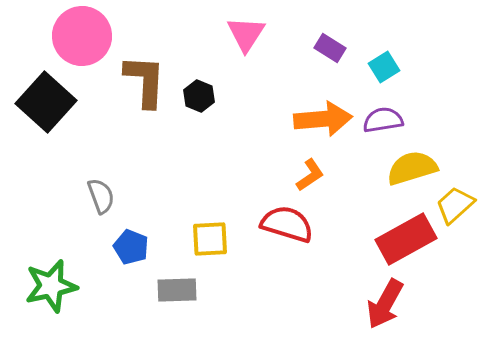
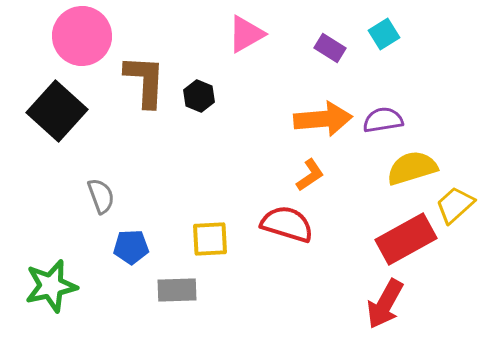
pink triangle: rotated 27 degrees clockwise
cyan square: moved 33 px up
black square: moved 11 px right, 9 px down
blue pentagon: rotated 24 degrees counterclockwise
